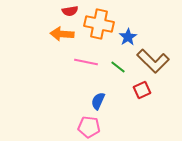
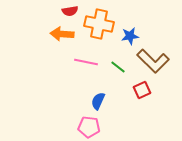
blue star: moved 2 px right, 1 px up; rotated 24 degrees clockwise
